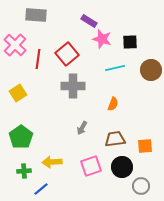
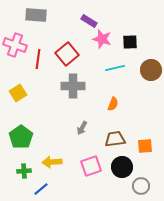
pink cross: rotated 25 degrees counterclockwise
